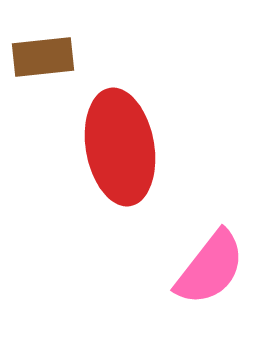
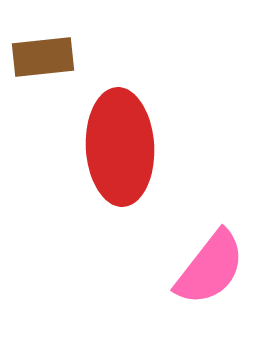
red ellipse: rotated 7 degrees clockwise
